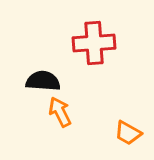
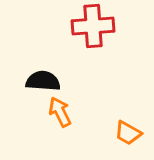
red cross: moved 1 px left, 17 px up
